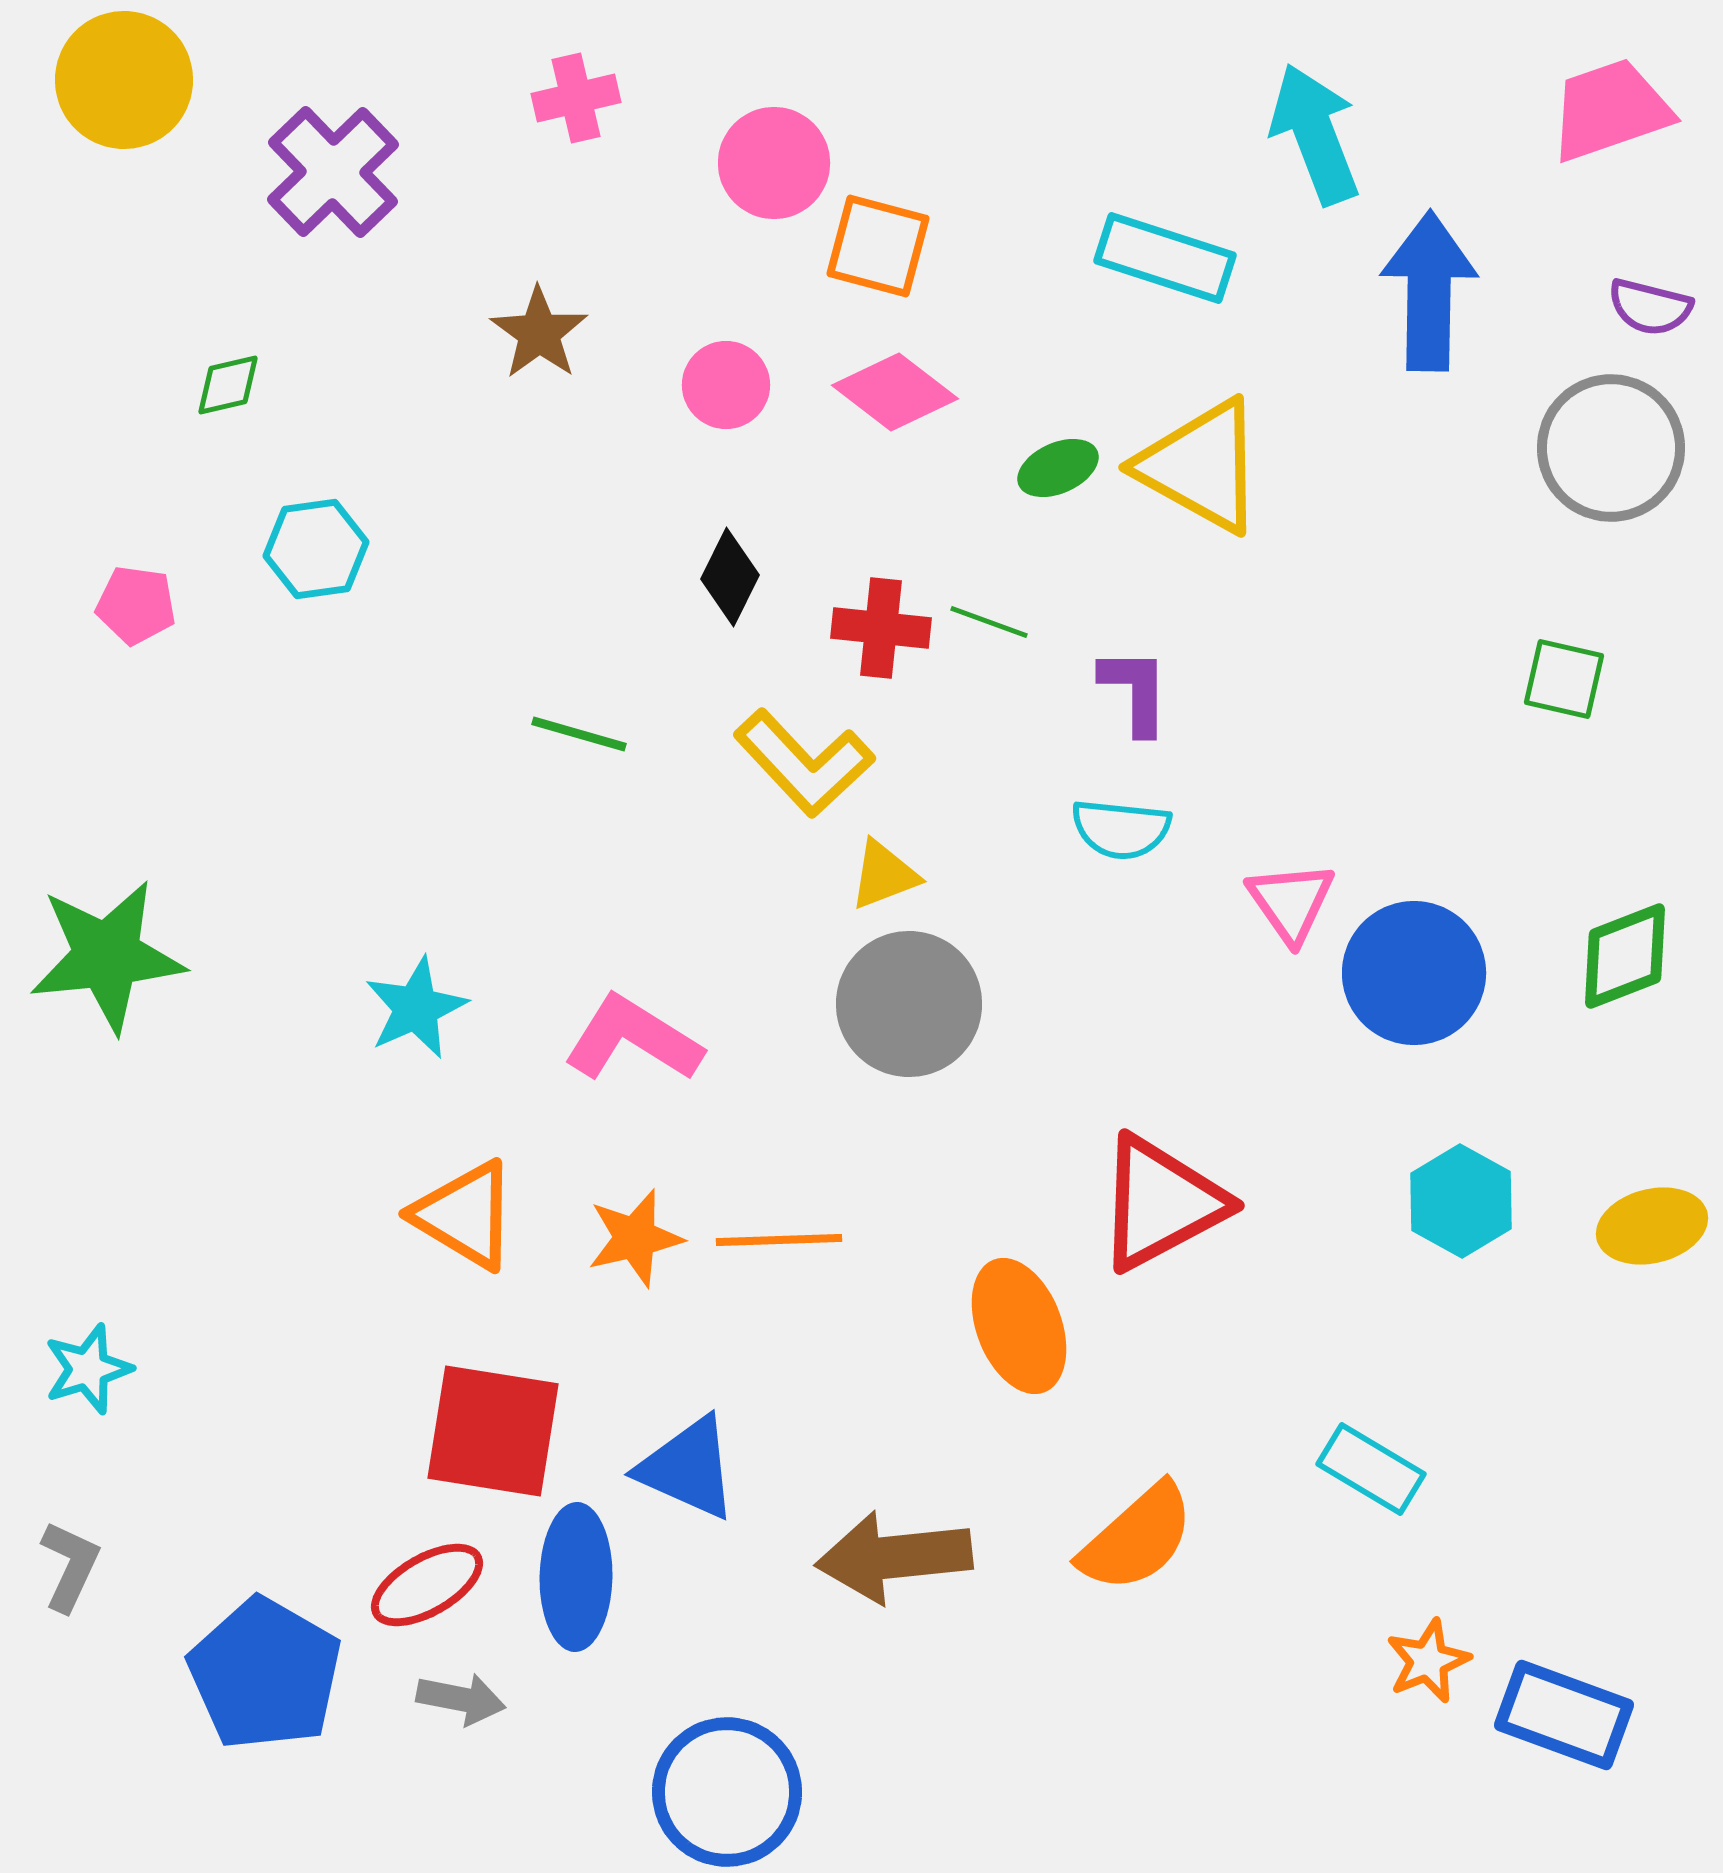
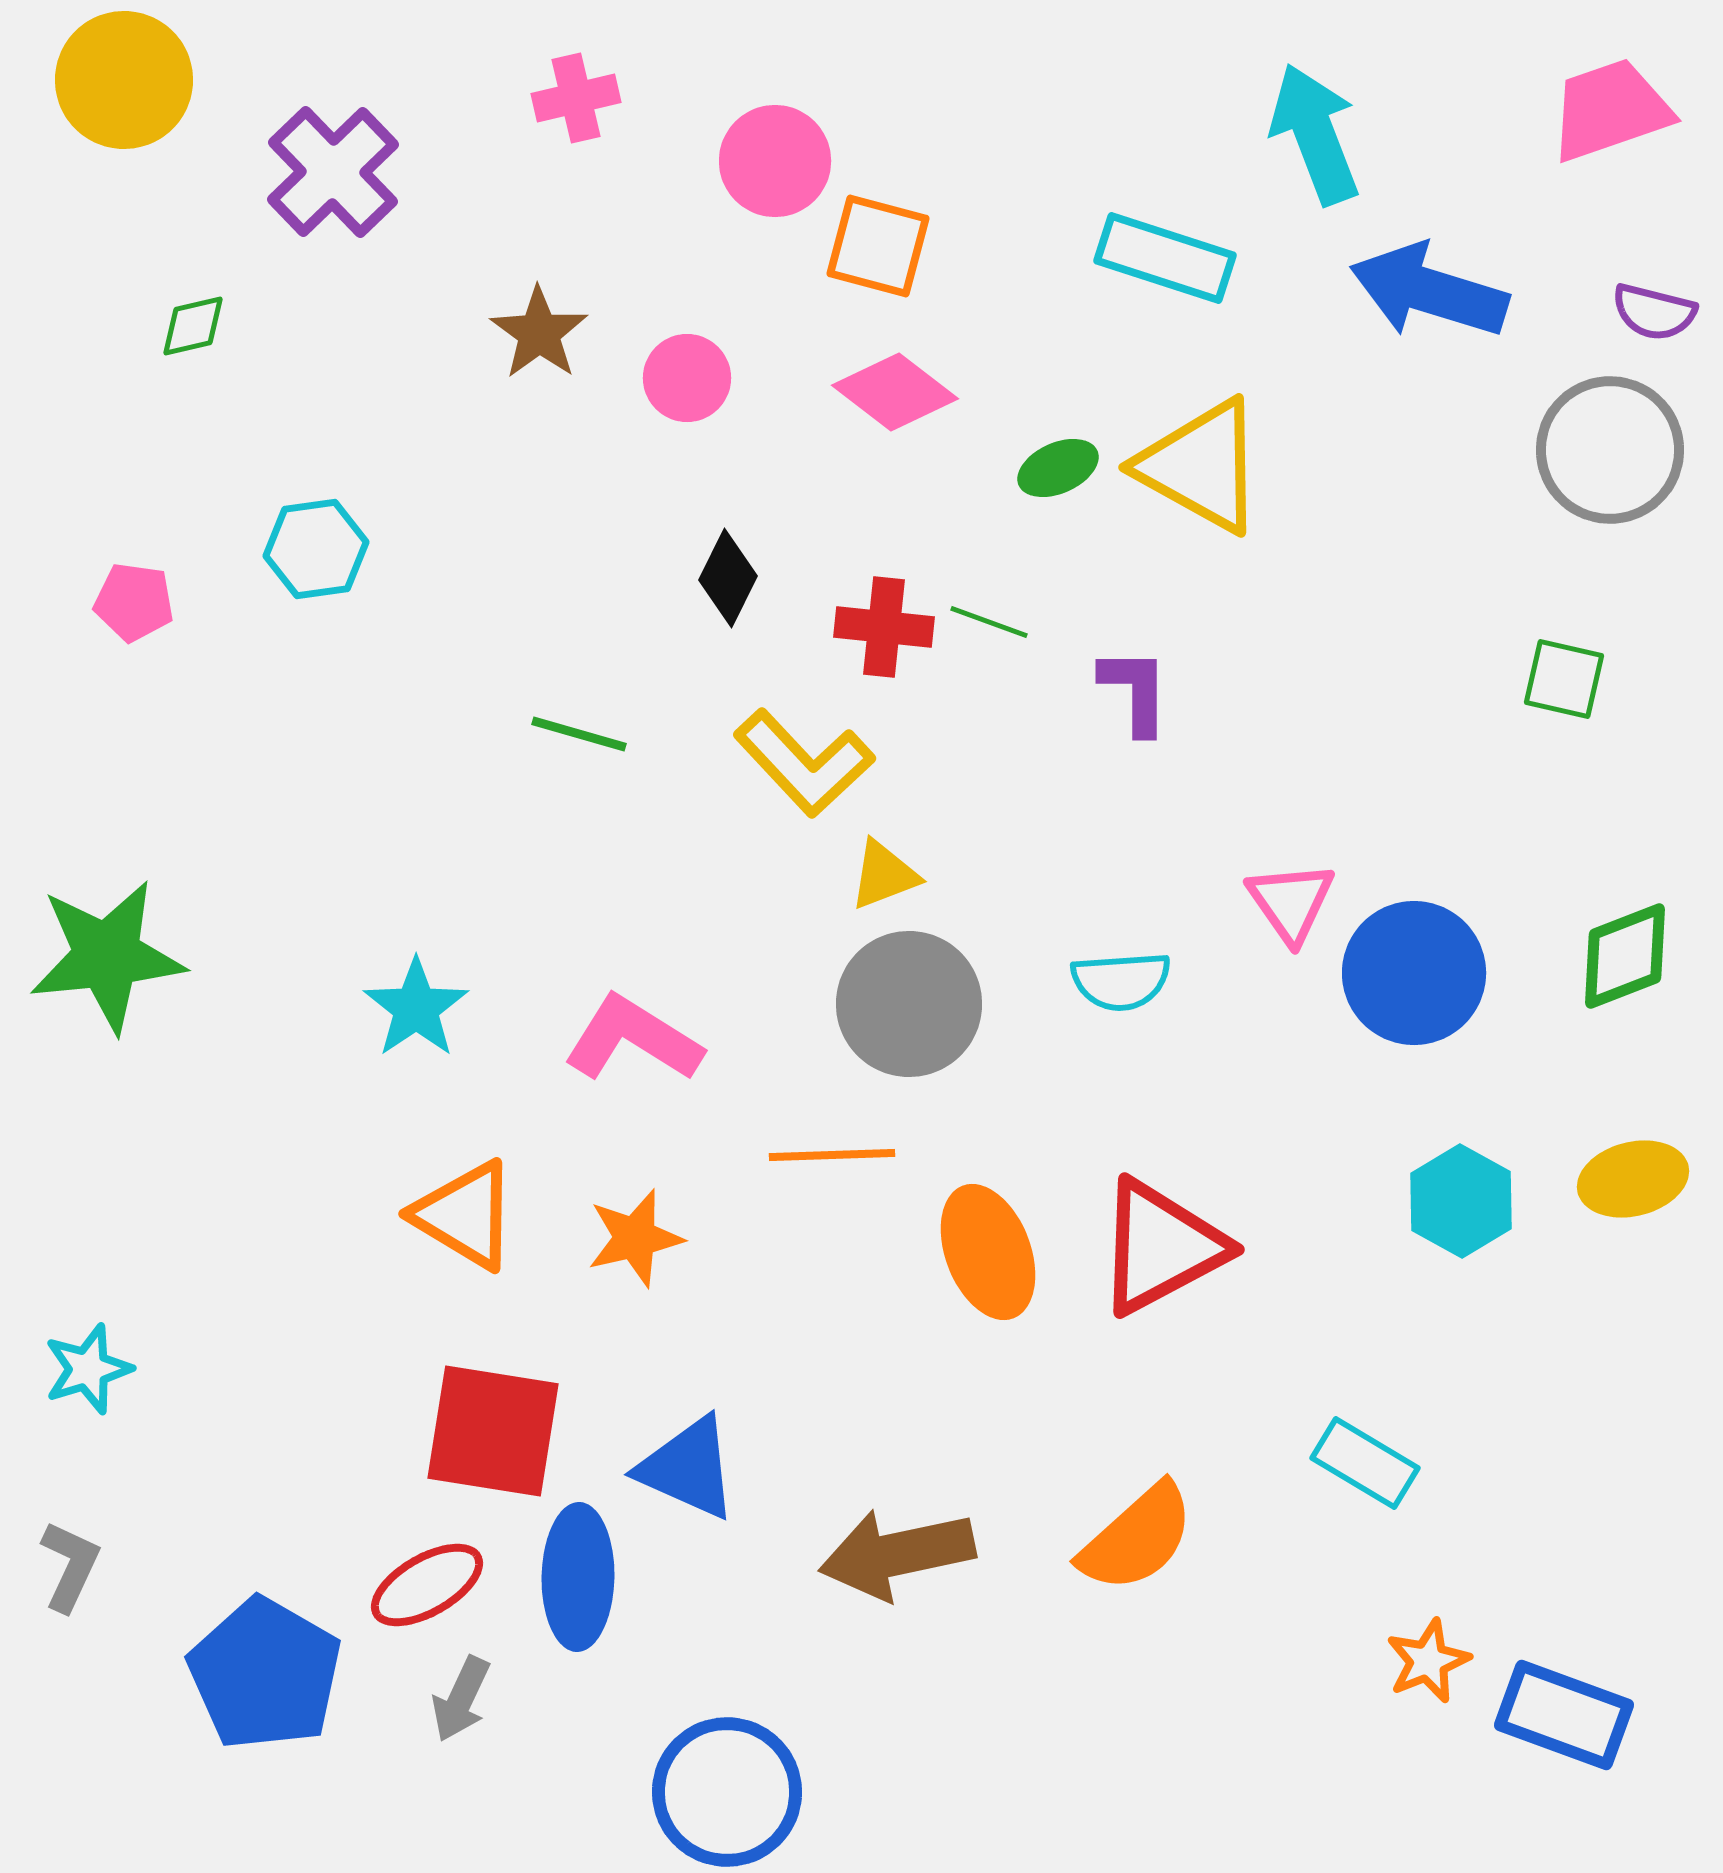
pink circle at (774, 163): moved 1 px right, 2 px up
blue arrow at (1429, 291): rotated 74 degrees counterclockwise
purple semicircle at (1650, 307): moved 4 px right, 5 px down
green diamond at (228, 385): moved 35 px left, 59 px up
pink circle at (726, 385): moved 39 px left, 7 px up
gray circle at (1611, 448): moved 1 px left, 2 px down
black diamond at (730, 577): moved 2 px left, 1 px down
pink pentagon at (136, 605): moved 2 px left, 3 px up
red cross at (881, 628): moved 3 px right, 1 px up
cyan semicircle at (1121, 829): moved 152 px down; rotated 10 degrees counterclockwise
cyan star at (416, 1008): rotated 10 degrees counterclockwise
red triangle at (1161, 1203): moved 44 px down
yellow ellipse at (1652, 1226): moved 19 px left, 47 px up
orange line at (779, 1240): moved 53 px right, 85 px up
orange ellipse at (1019, 1326): moved 31 px left, 74 px up
cyan rectangle at (1371, 1469): moved 6 px left, 6 px up
brown arrow at (894, 1557): moved 3 px right, 3 px up; rotated 6 degrees counterclockwise
blue ellipse at (576, 1577): moved 2 px right
gray arrow at (461, 1699): rotated 104 degrees clockwise
